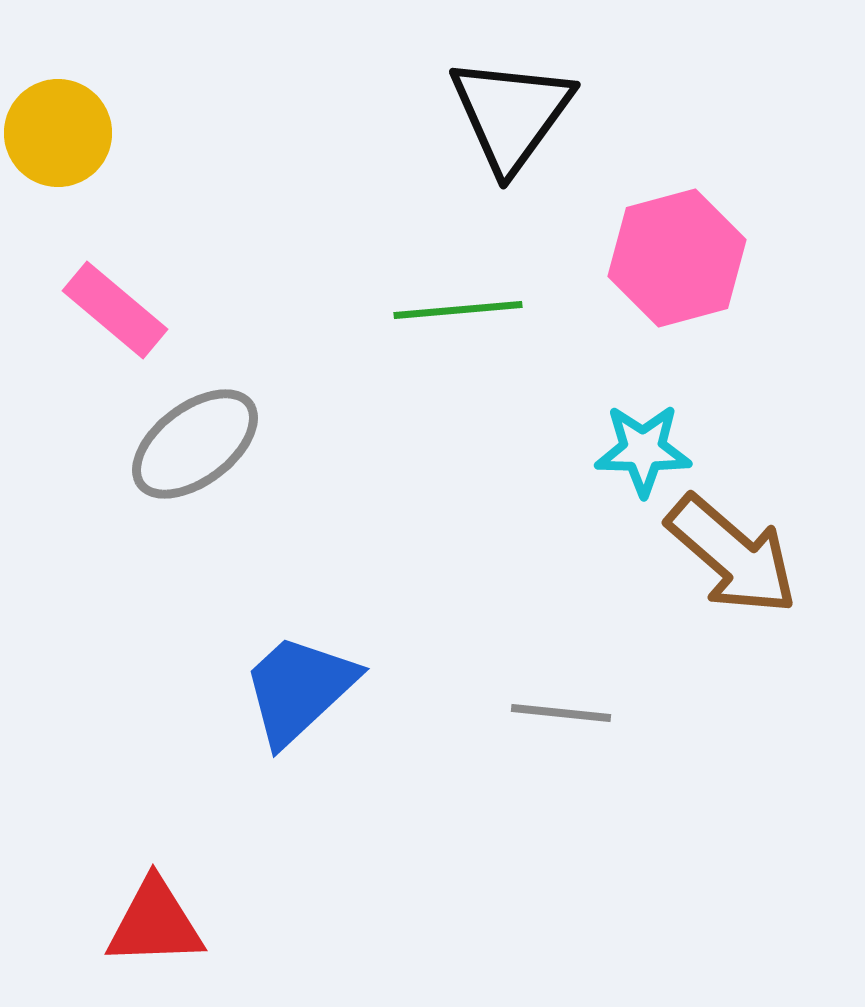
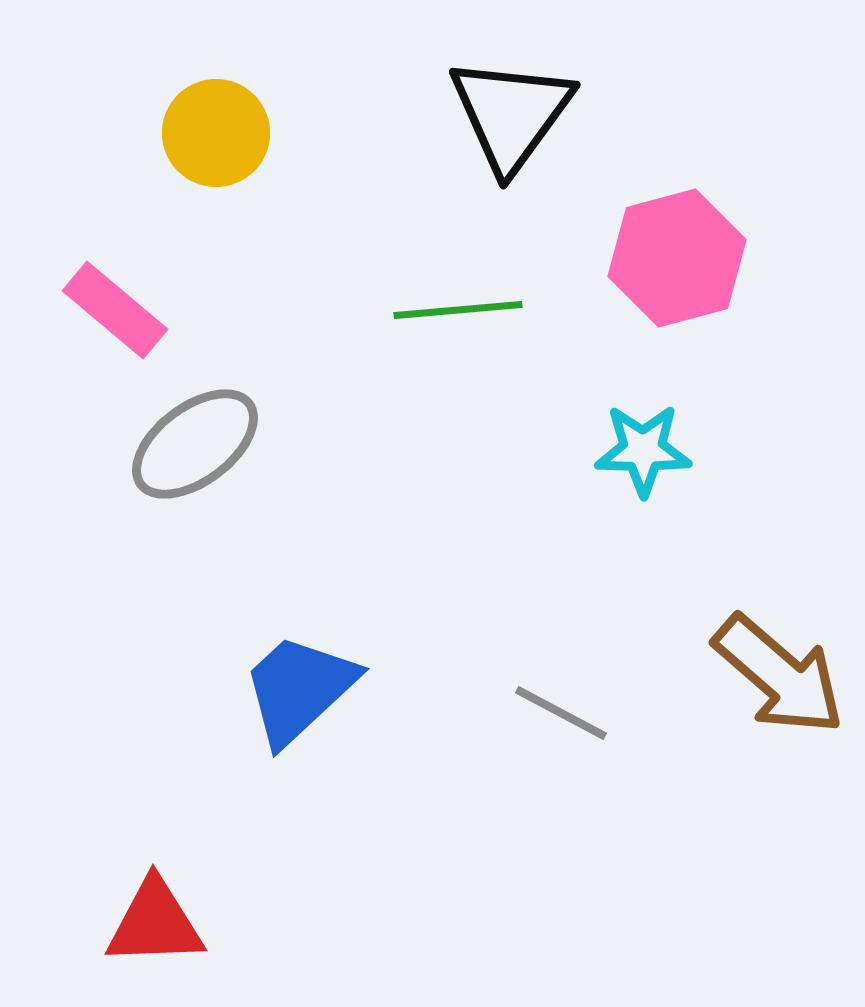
yellow circle: moved 158 px right
brown arrow: moved 47 px right, 120 px down
gray line: rotated 22 degrees clockwise
